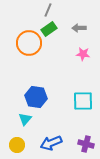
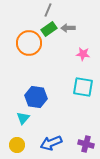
gray arrow: moved 11 px left
cyan square: moved 14 px up; rotated 10 degrees clockwise
cyan triangle: moved 2 px left, 1 px up
